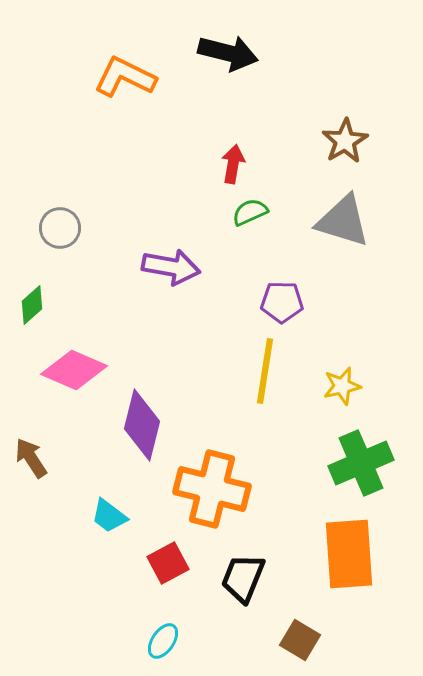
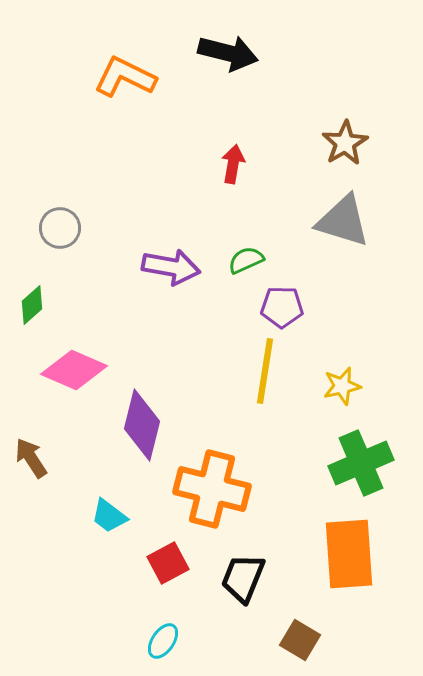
brown star: moved 2 px down
green semicircle: moved 4 px left, 48 px down
purple pentagon: moved 5 px down
